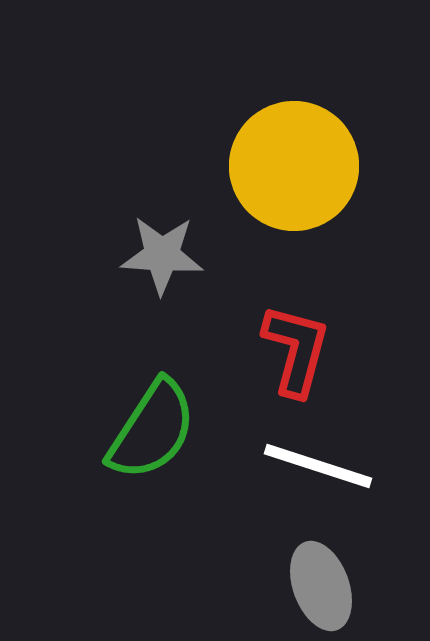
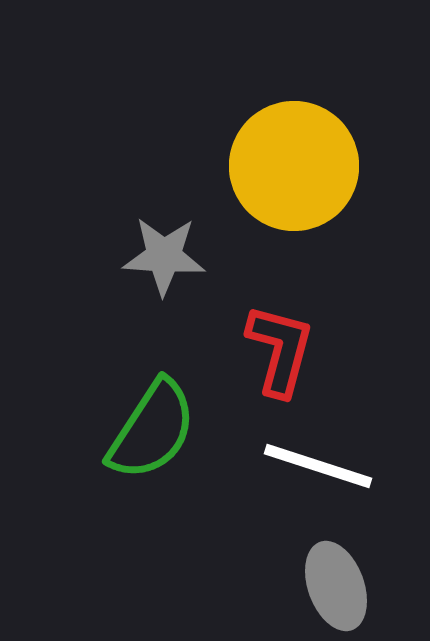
gray star: moved 2 px right, 1 px down
red L-shape: moved 16 px left
gray ellipse: moved 15 px right
